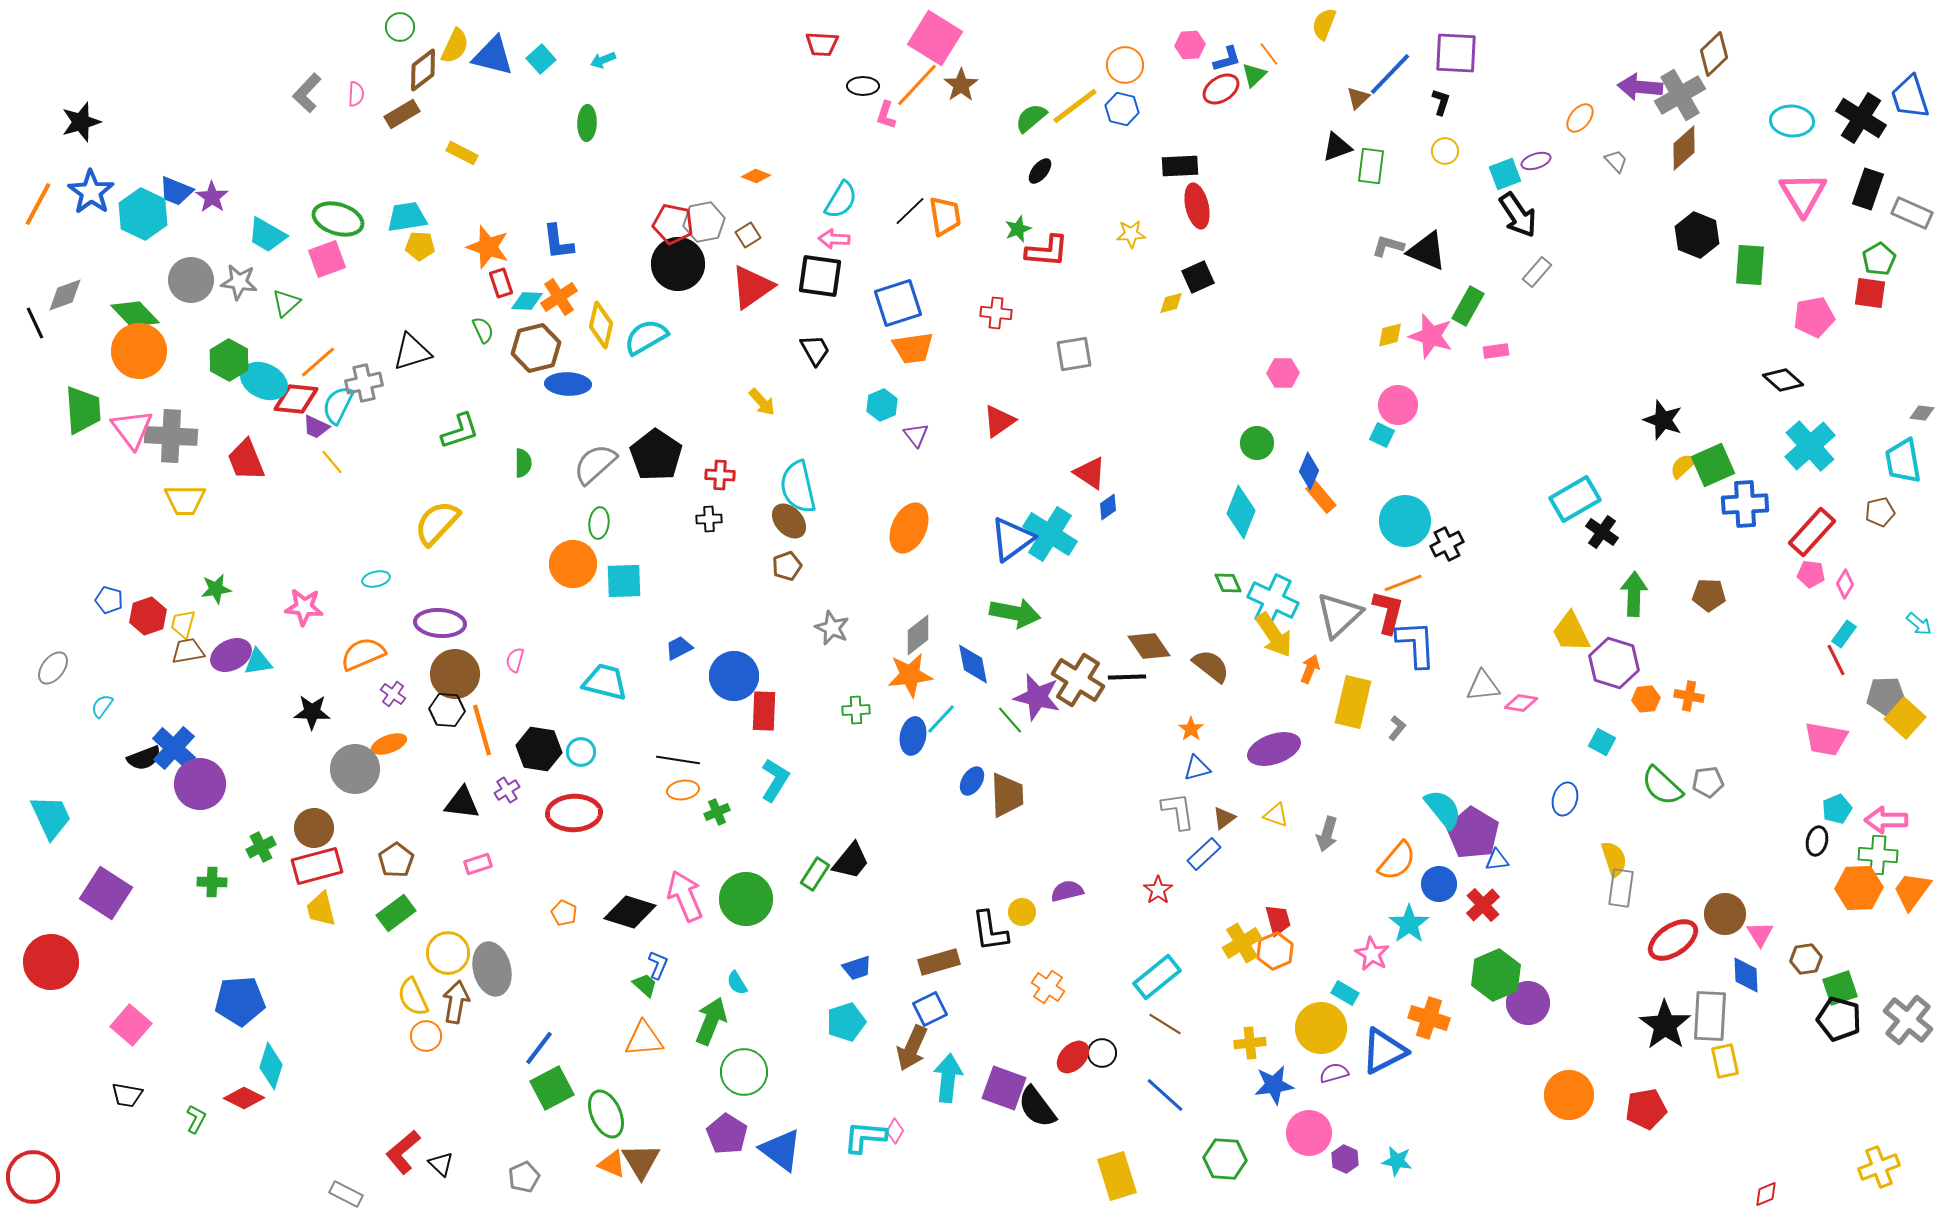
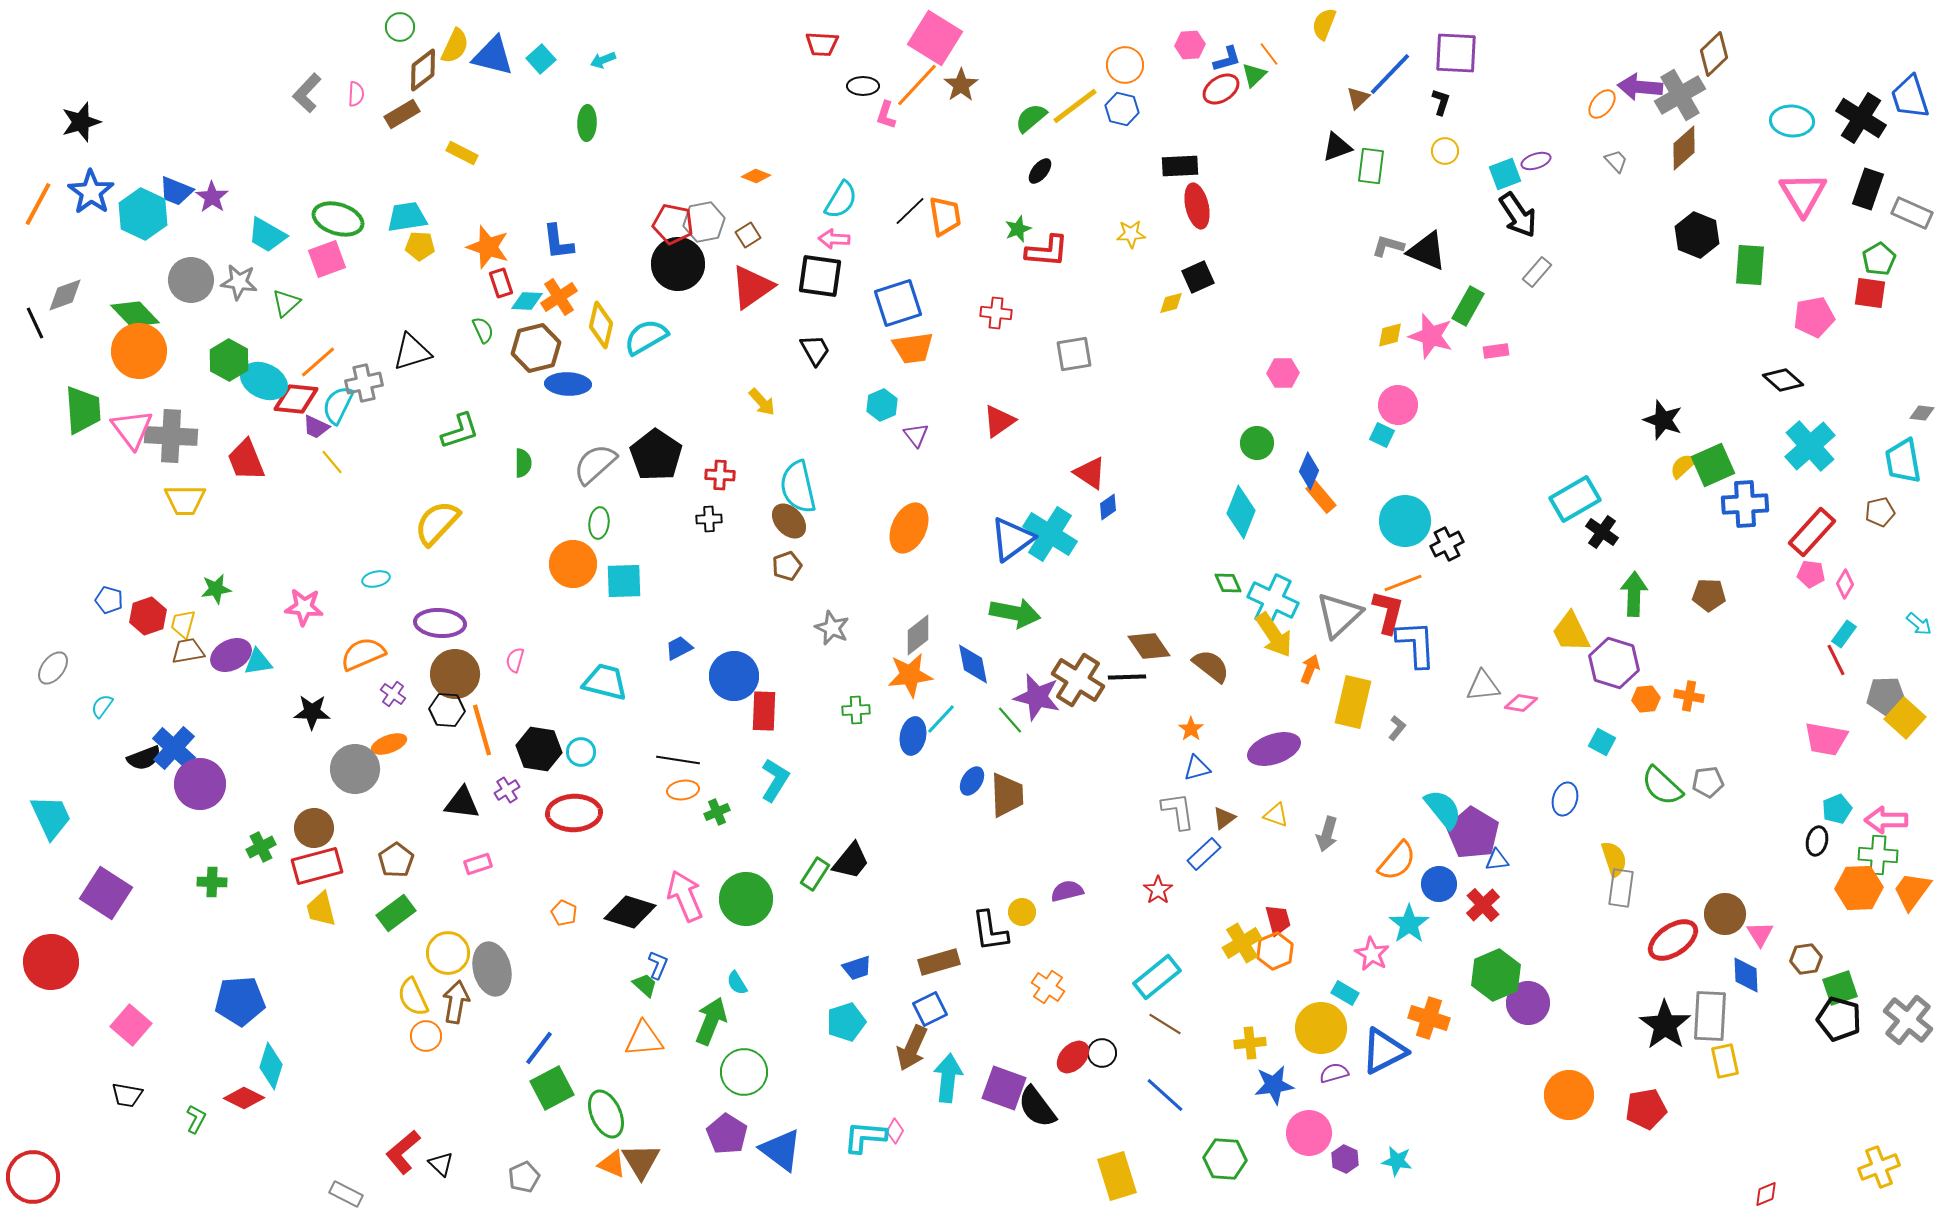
orange ellipse at (1580, 118): moved 22 px right, 14 px up
